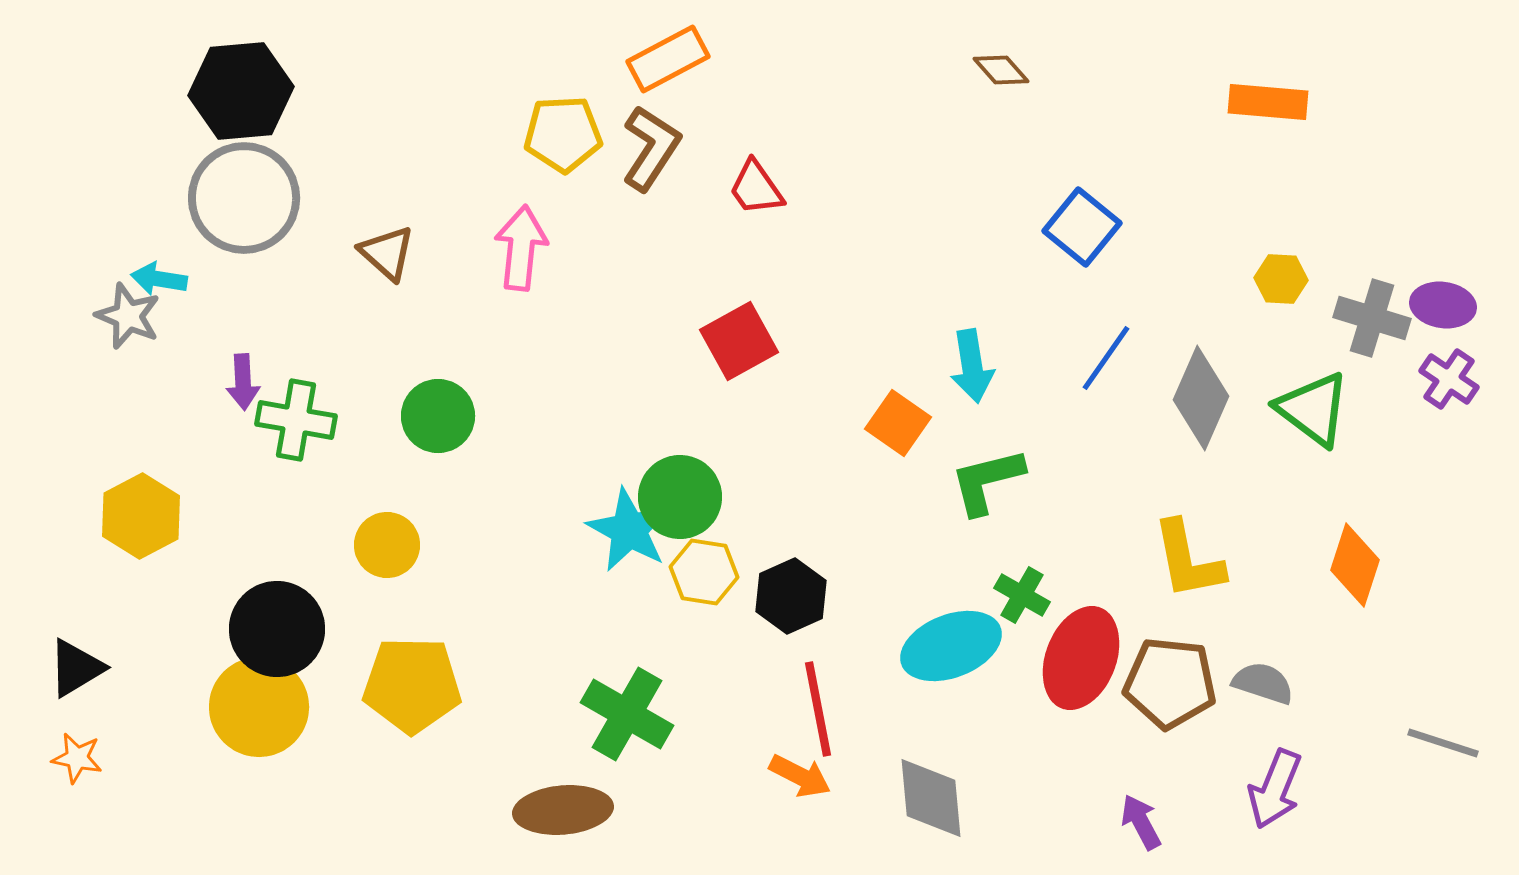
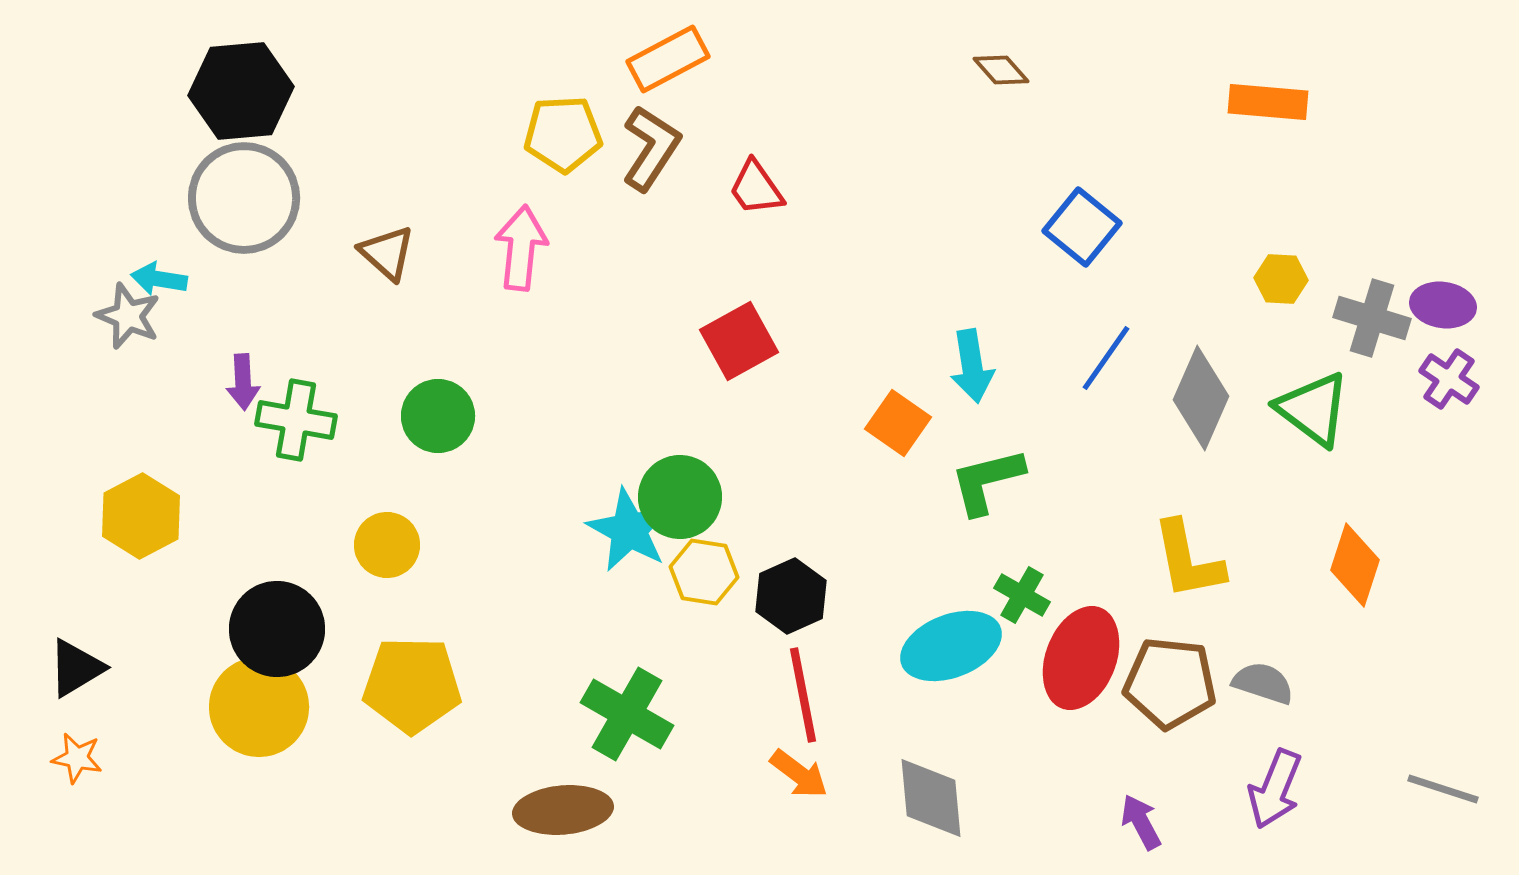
red line at (818, 709): moved 15 px left, 14 px up
gray line at (1443, 743): moved 46 px down
orange arrow at (800, 776): moved 1 px left, 2 px up; rotated 10 degrees clockwise
